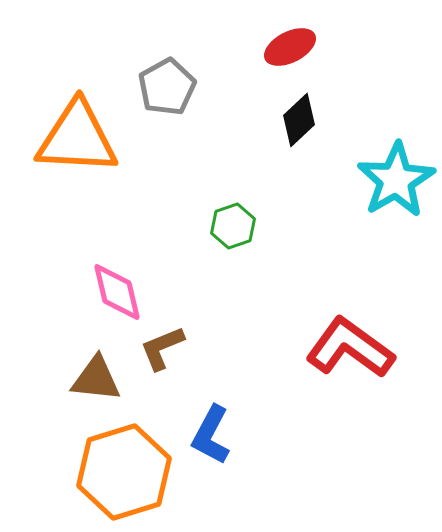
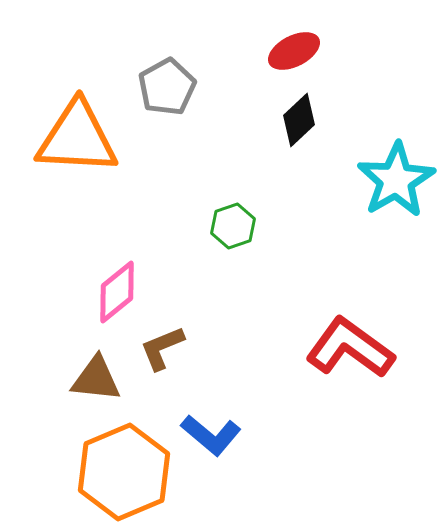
red ellipse: moved 4 px right, 4 px down
pink diamond: rotated 64 degrees clockwise
blue L-shape: rotated 78 degrees counterclockwise
orange hexagon: rotated 6 degrees counterclockwise
